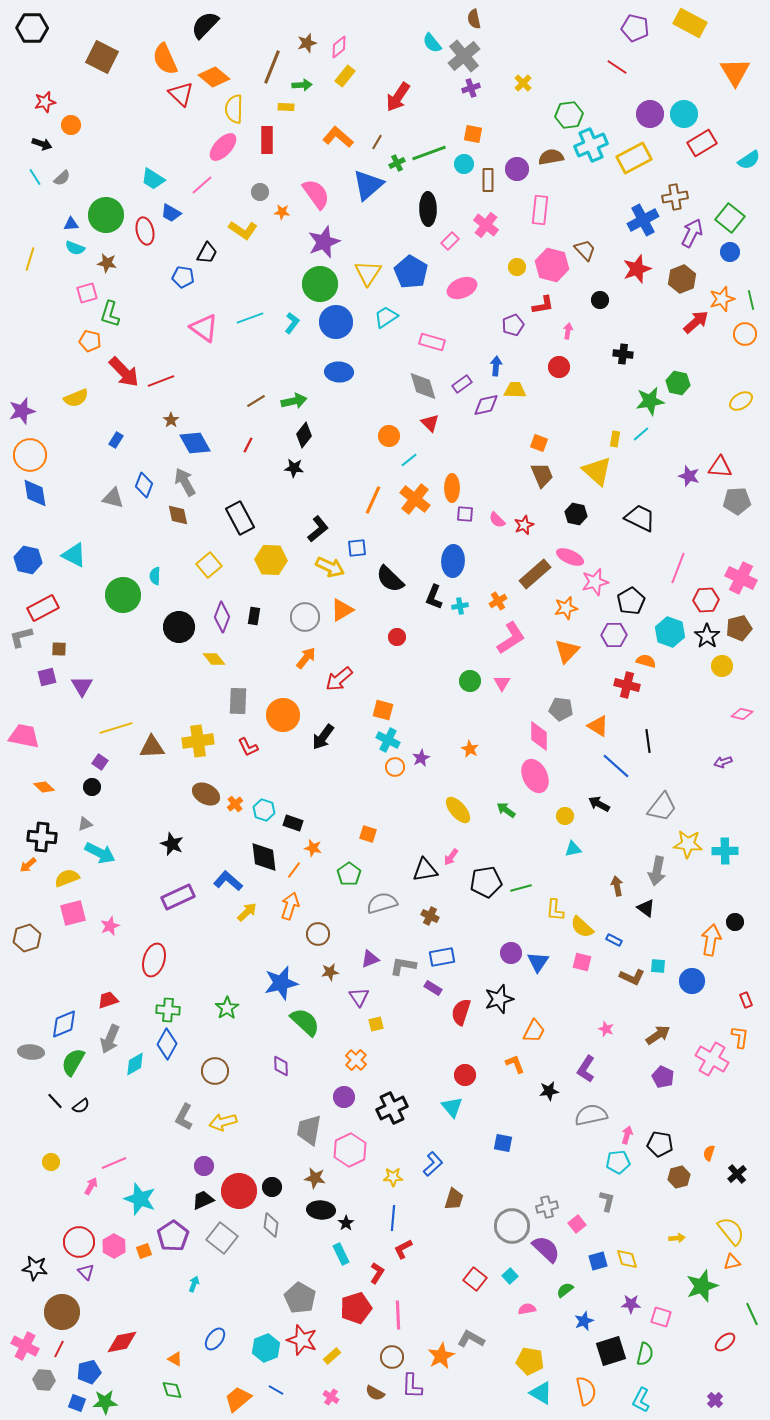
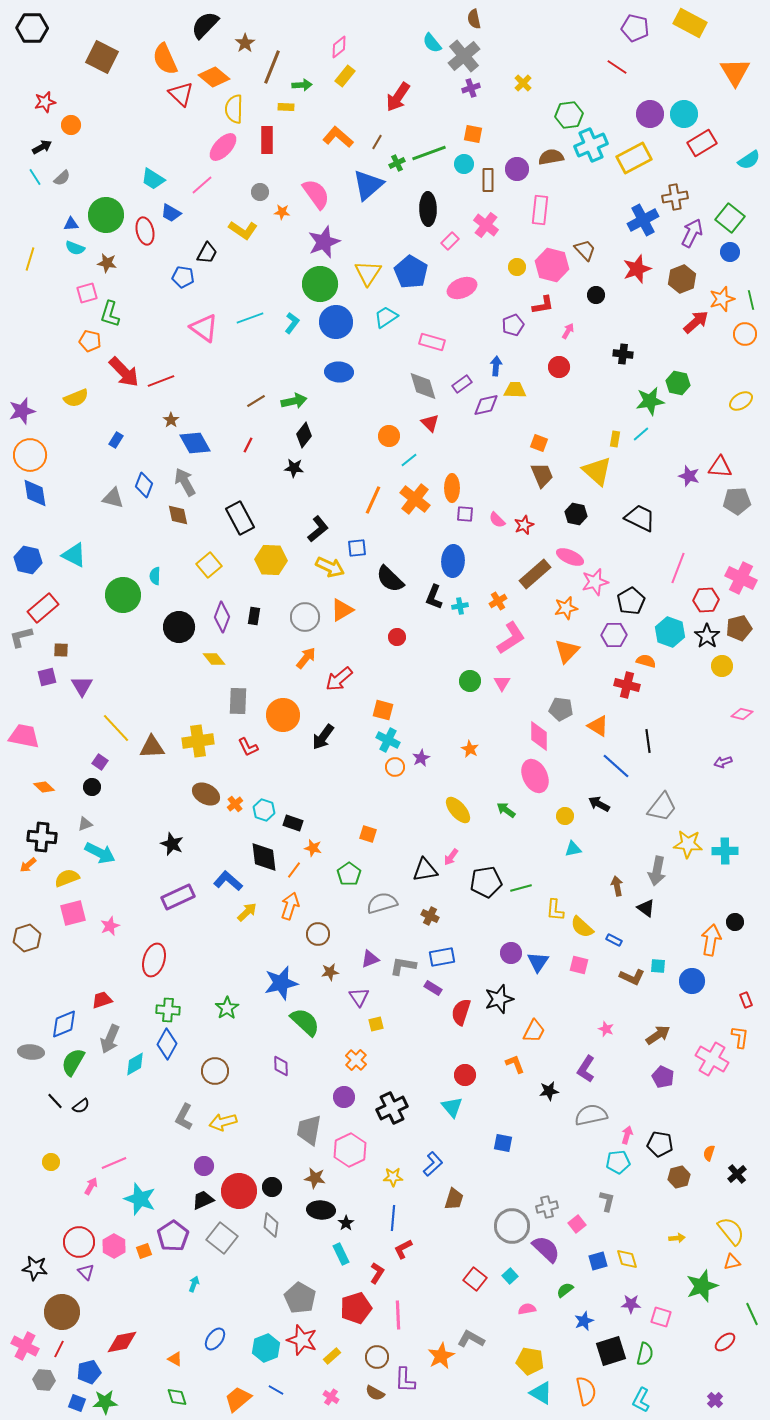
brown star at (307, 43): moved 62 px left; rotated 18 degrees counterclockwise
black arrow at (42, 144): moved 3 px down; rotated 48 degrees counterclockwise
black circle at (600, 300): moved 4 px left, 5 px up
pink arrow at (568, 331): rotated 21 degrees clockwise
red rectangle at (43, 608): rotated 12 degrees counterclockwise
brown square at (59, 649): moved 2 px right, 1 px down
yellow line at (116, 728): rotated 64 degrees clockwise
pink square at (582, 962): moved 3 px left, 3 px down
red trapezoid at (108, 1000): moved 6 px left
brown circle at (392, 1357): moved 15 px left
purple L-shape at (412, 1386): moved 7 px left, 6 px up
green diamond at (172, 1390): moved 5 px right, 7 px down
